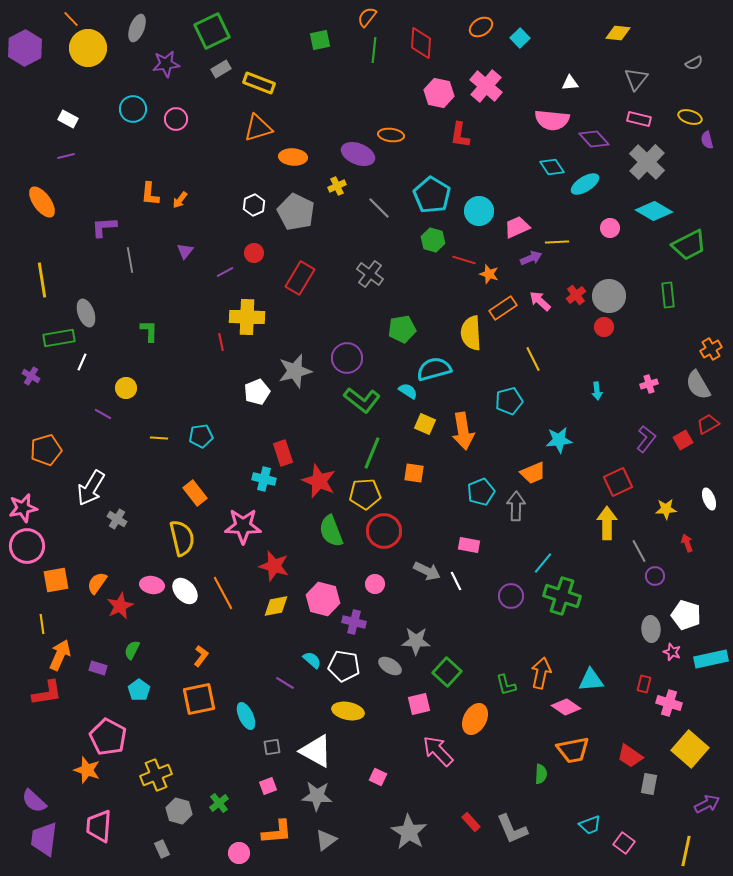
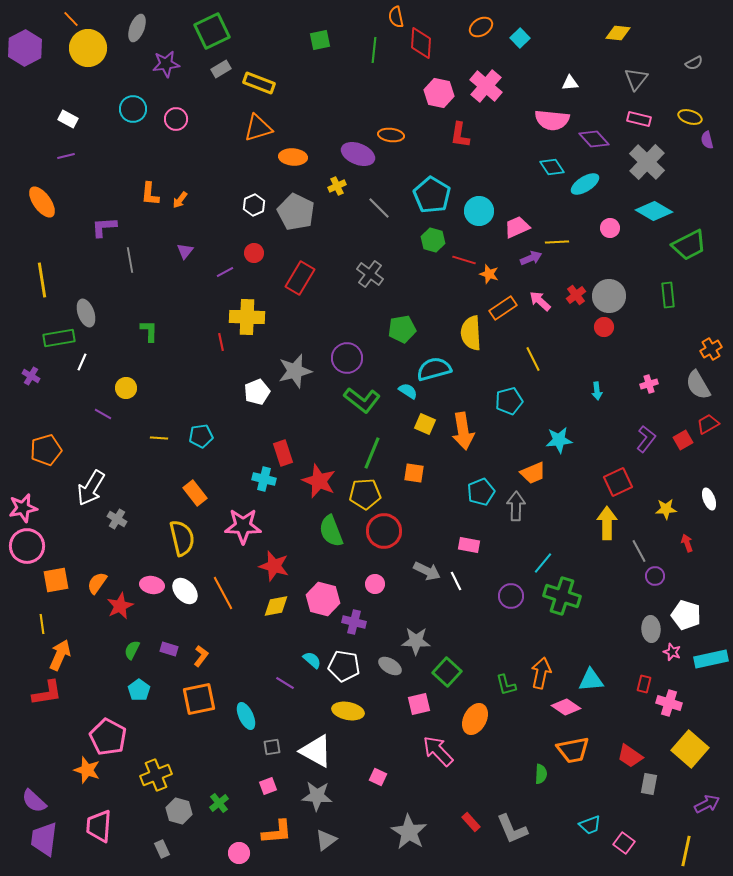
orange semicircle at (367, 17): moved 29 px right; rotated 50 degrees counterclockwise
purple rectangle at (98, 668): moved 71 px right, 19 px up
